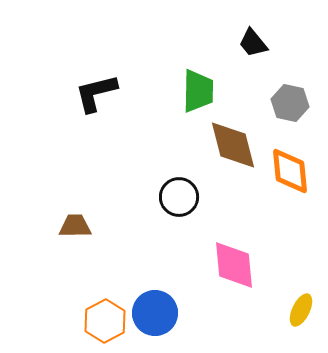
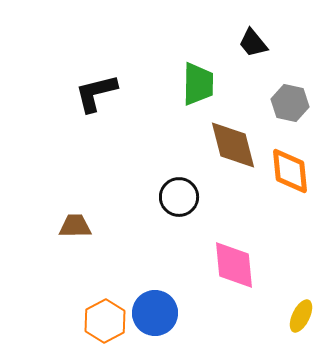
green trapezoid: moved 7 px up
yellow ellipse: moved 6 px down
